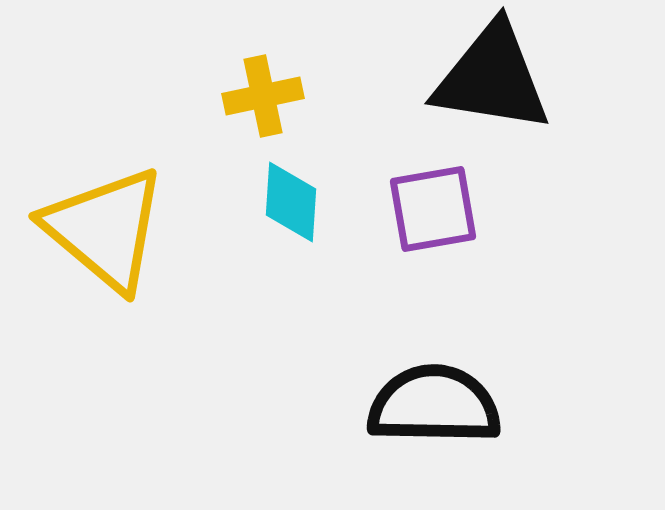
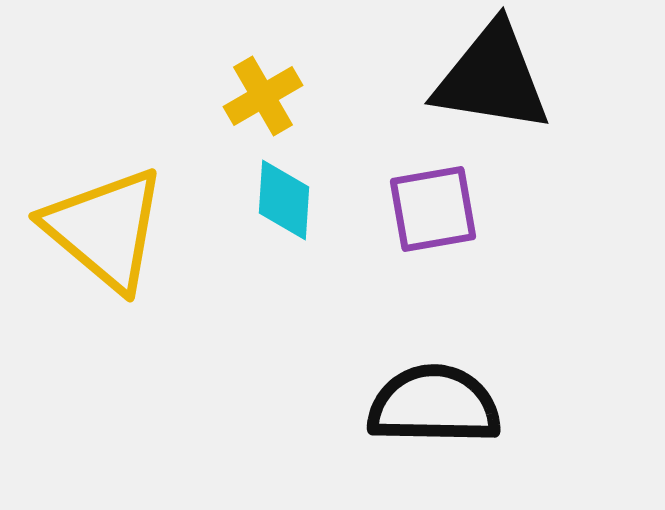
yellow cross: rotated 18 degrees counterclockwise
cyan diamond: moved 7 px left, 2 px up
